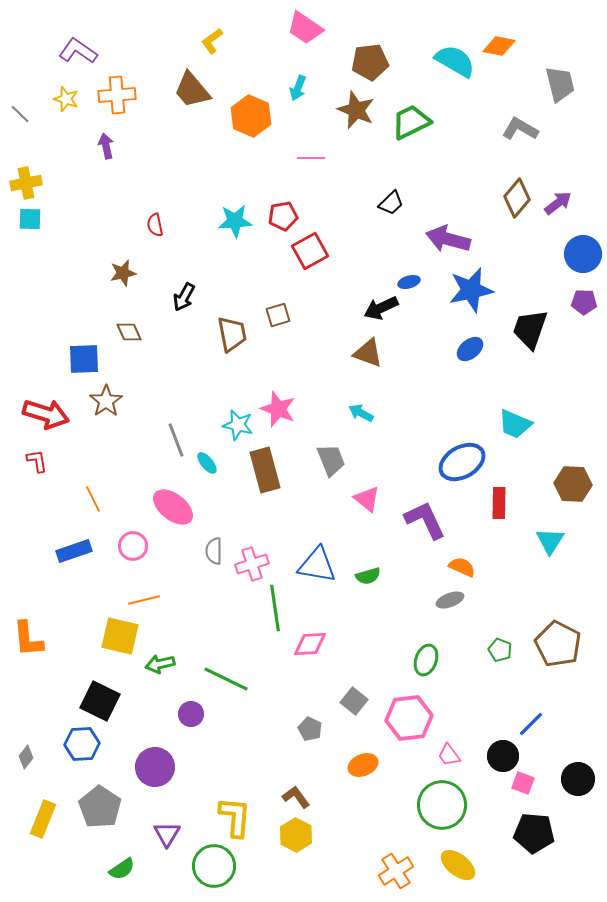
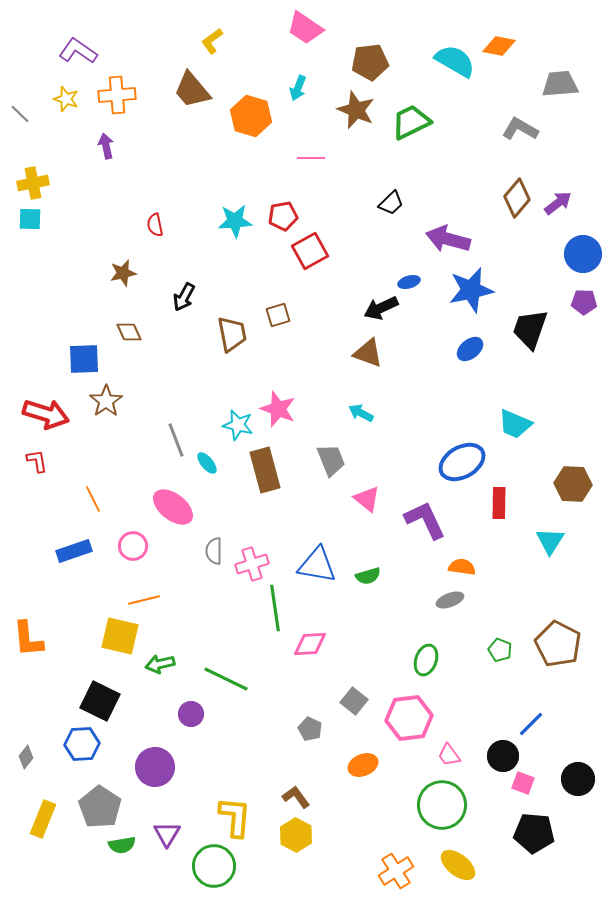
gray trapezoid at (560, 84): rotated 81 degrees counterclockwise
orange hexagon at (251, 116): rotated 6 degrees counterclockwise
yellow cross at (26, 183): moved 7 px right
orange semicircle at (462, 567): rotated 16 degrees counterclockwise
green semicircle at (122, 869): moved 24 px up; rotated 24 degrees clockwise
